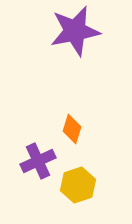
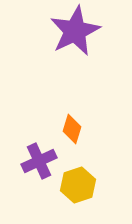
purple star: rotated 15 degrees counterclockwise
purple cross: moved 1 px right
